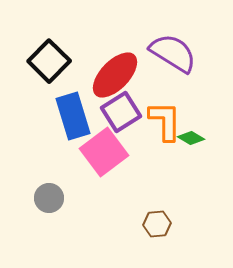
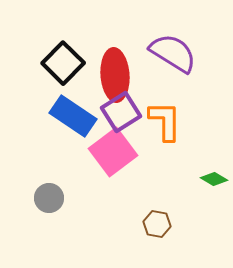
black square: moved 14 px right, 2 px down
red ellipse: rotated 48 degrees counterclockwise
blue rectangle: rotated 39 degrees counterclockwise
green diamond: moved 23 px right, 41 px down
pink square: moved 9 px right
brown hexagon: rotated 16 degrees clockwise
